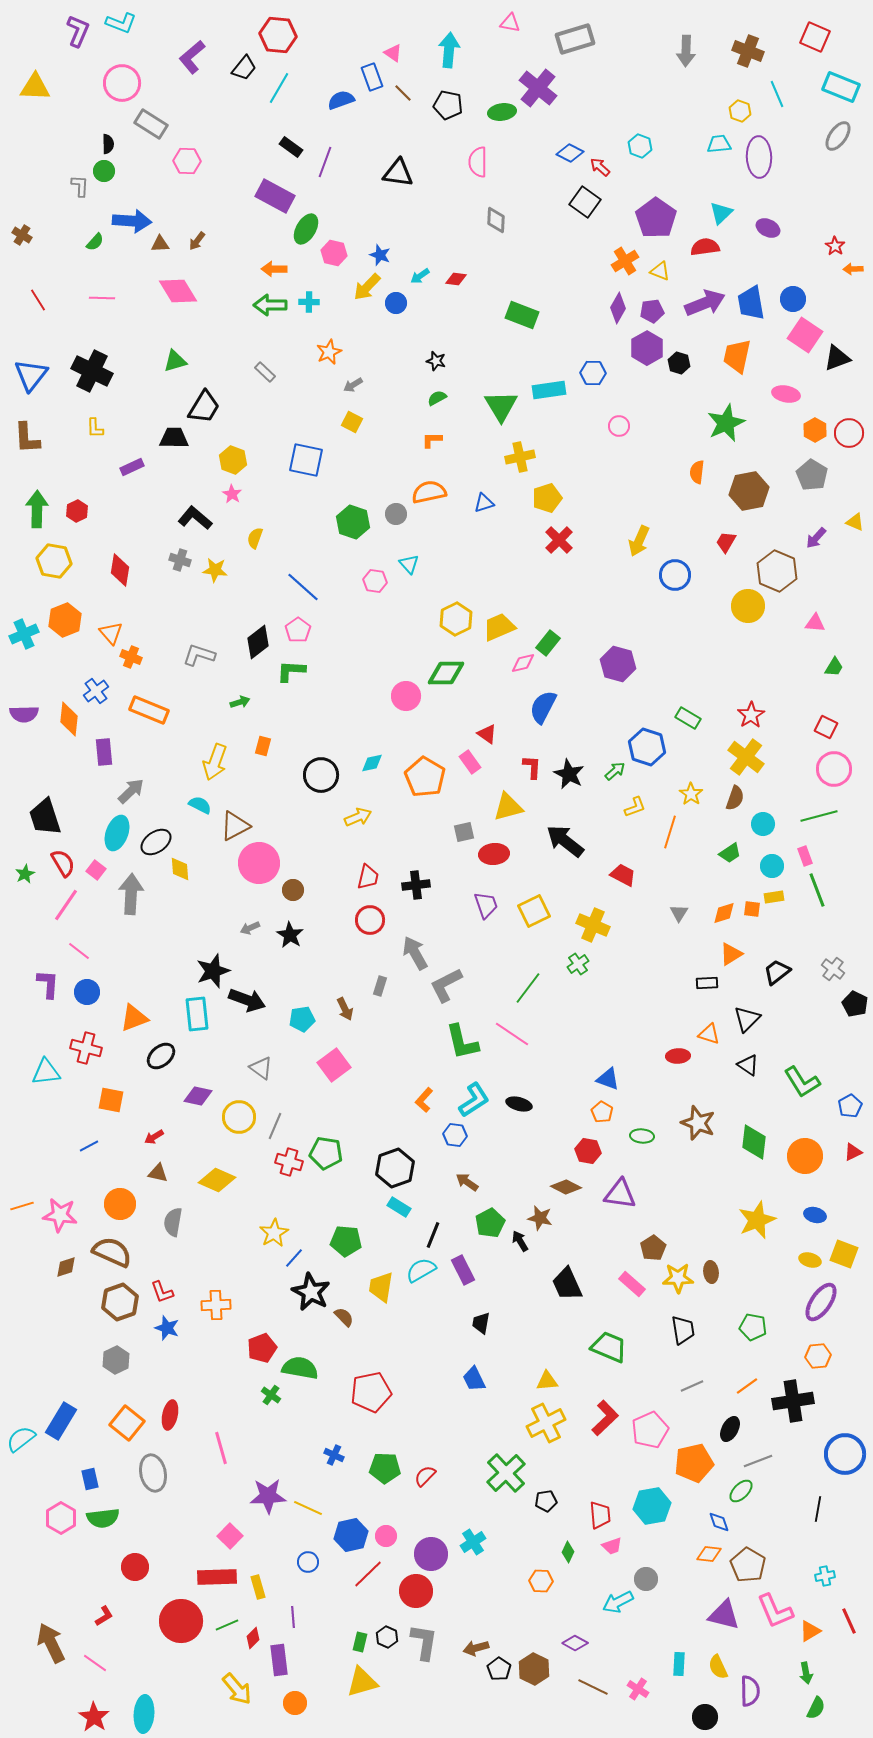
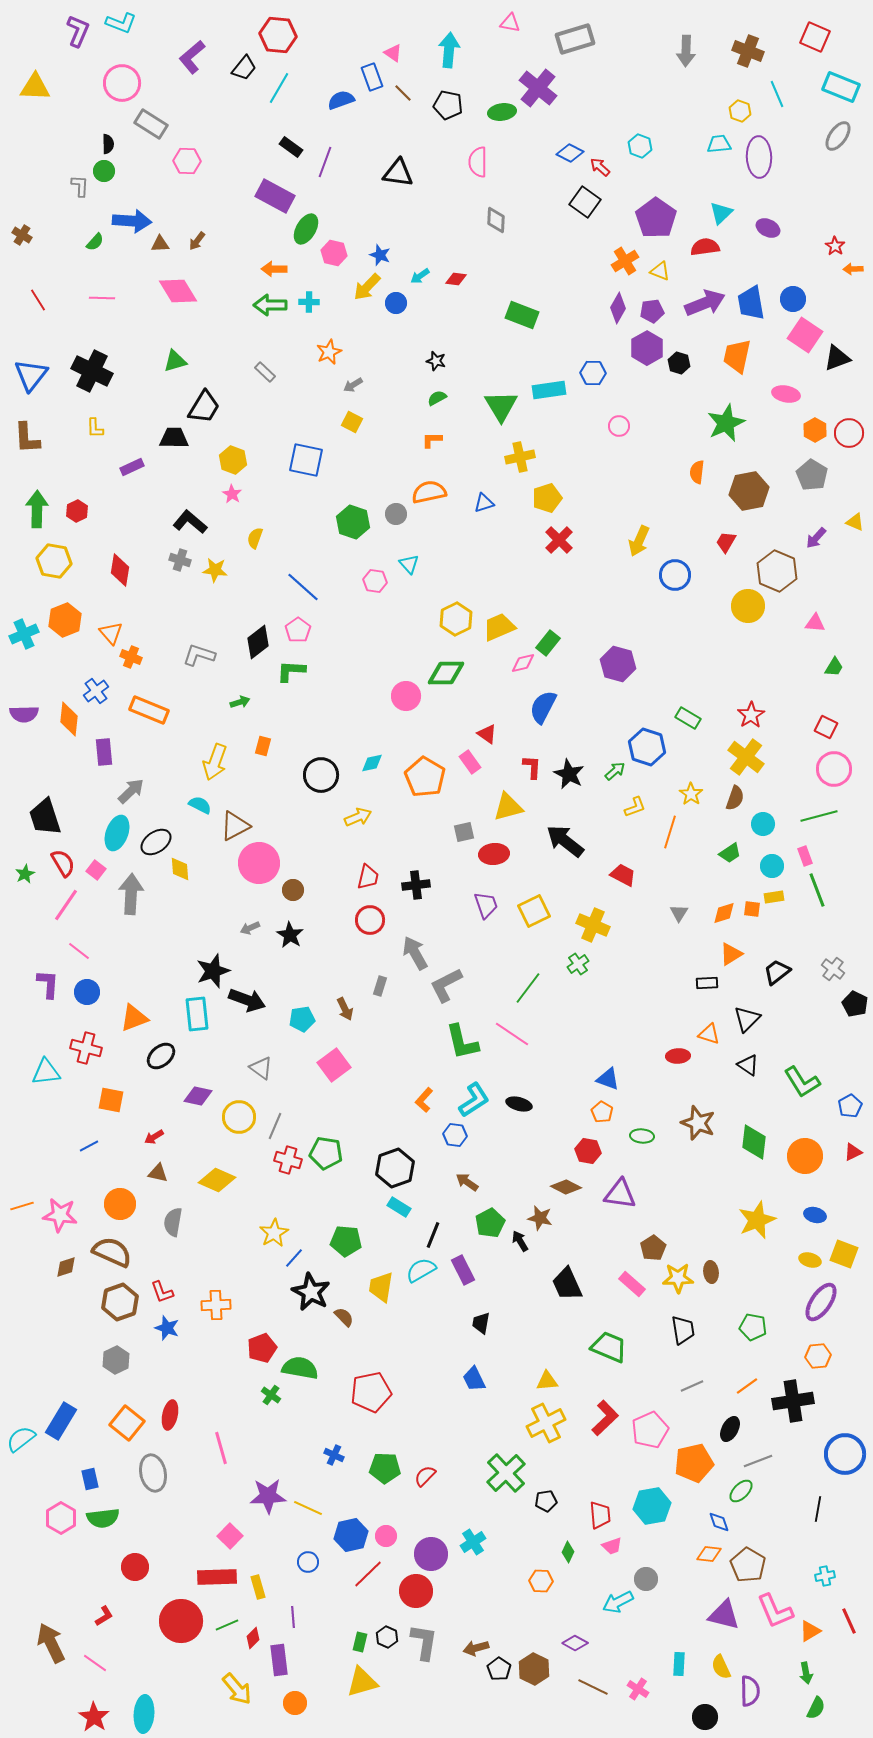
black L-shape at (195, 518): moved 5 px left, 4 px down
red cross at (289, 1162): moved 1 px left, 2 px up
yellow semicircle at (718, 1667): moved 3 px right
